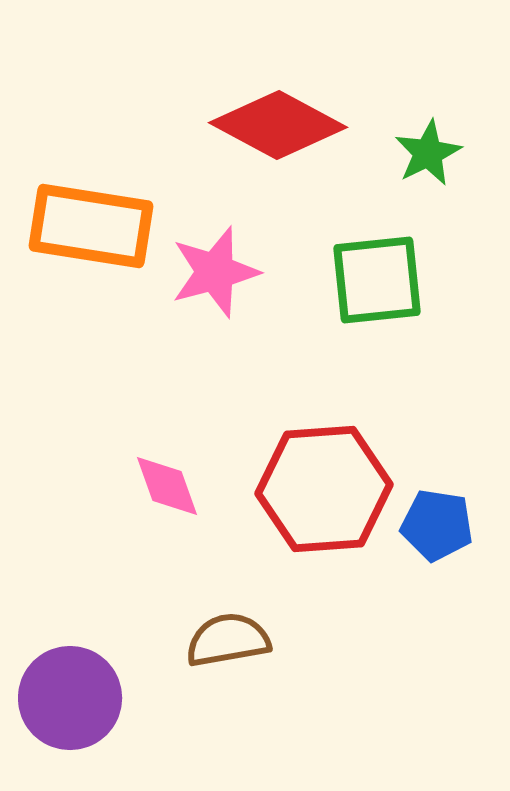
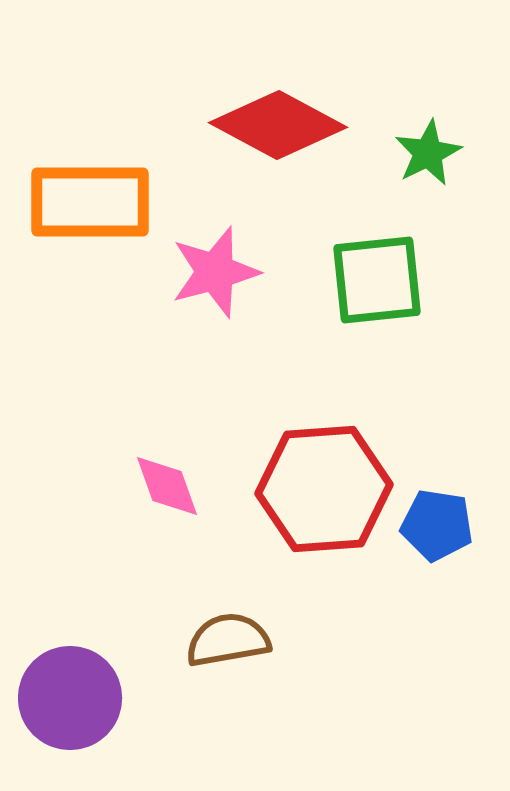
orange rectangle: moved 1 px left, 24 px up; rotated 9 degrees counterclockwise
